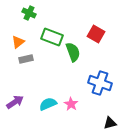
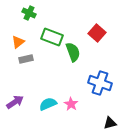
red square: moved 1 px right, 1 px up; rotated 12 degrees clockwise
